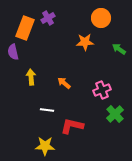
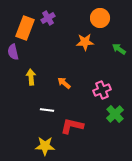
orange circle: moved 1 px left
